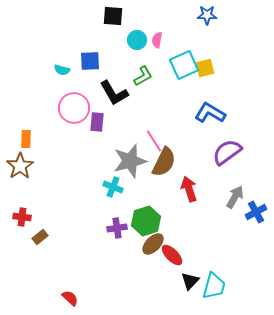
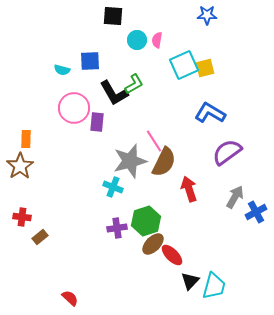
green L-shape: moved 9 px left, 8 px down
